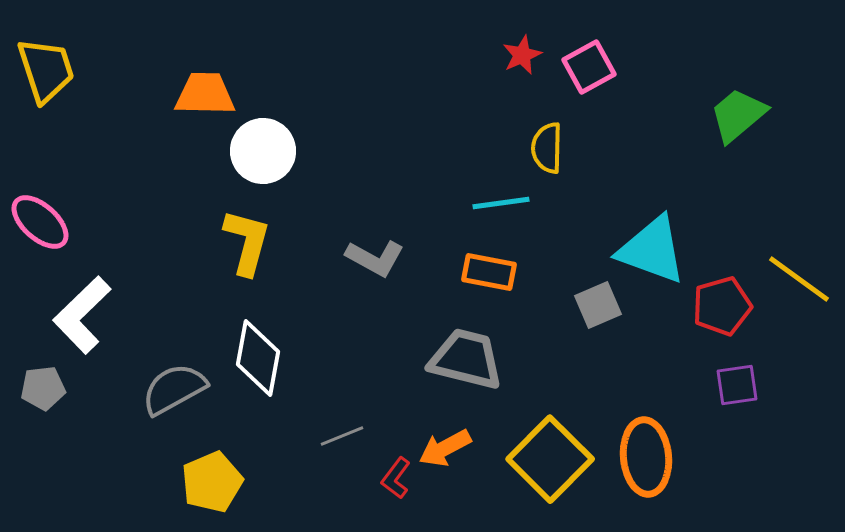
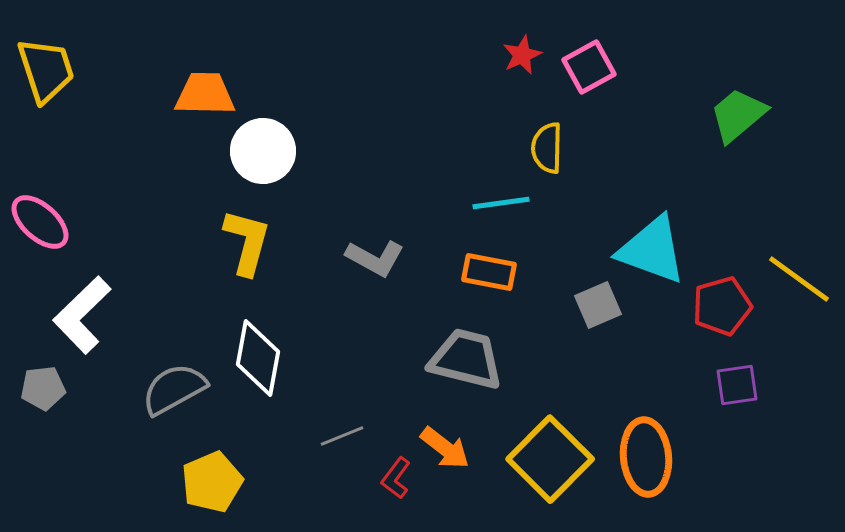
orange arrow: rotated 114 degrees counterclockwise
